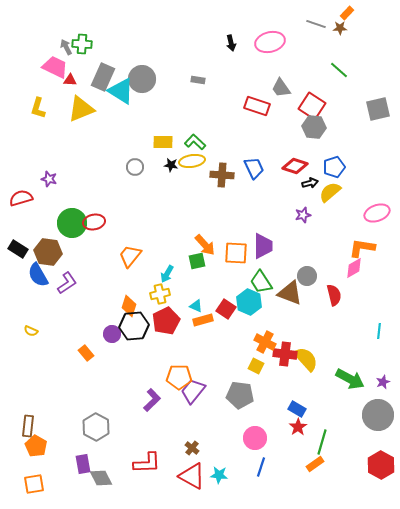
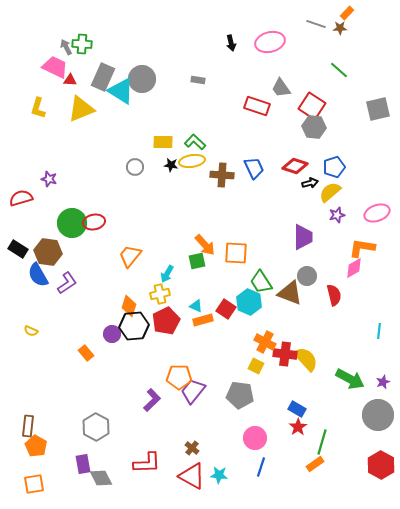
purple star at (303, 215): moved 34 px right
purple trapezoid at (263, 246): moved 40 px right, 9 px up
